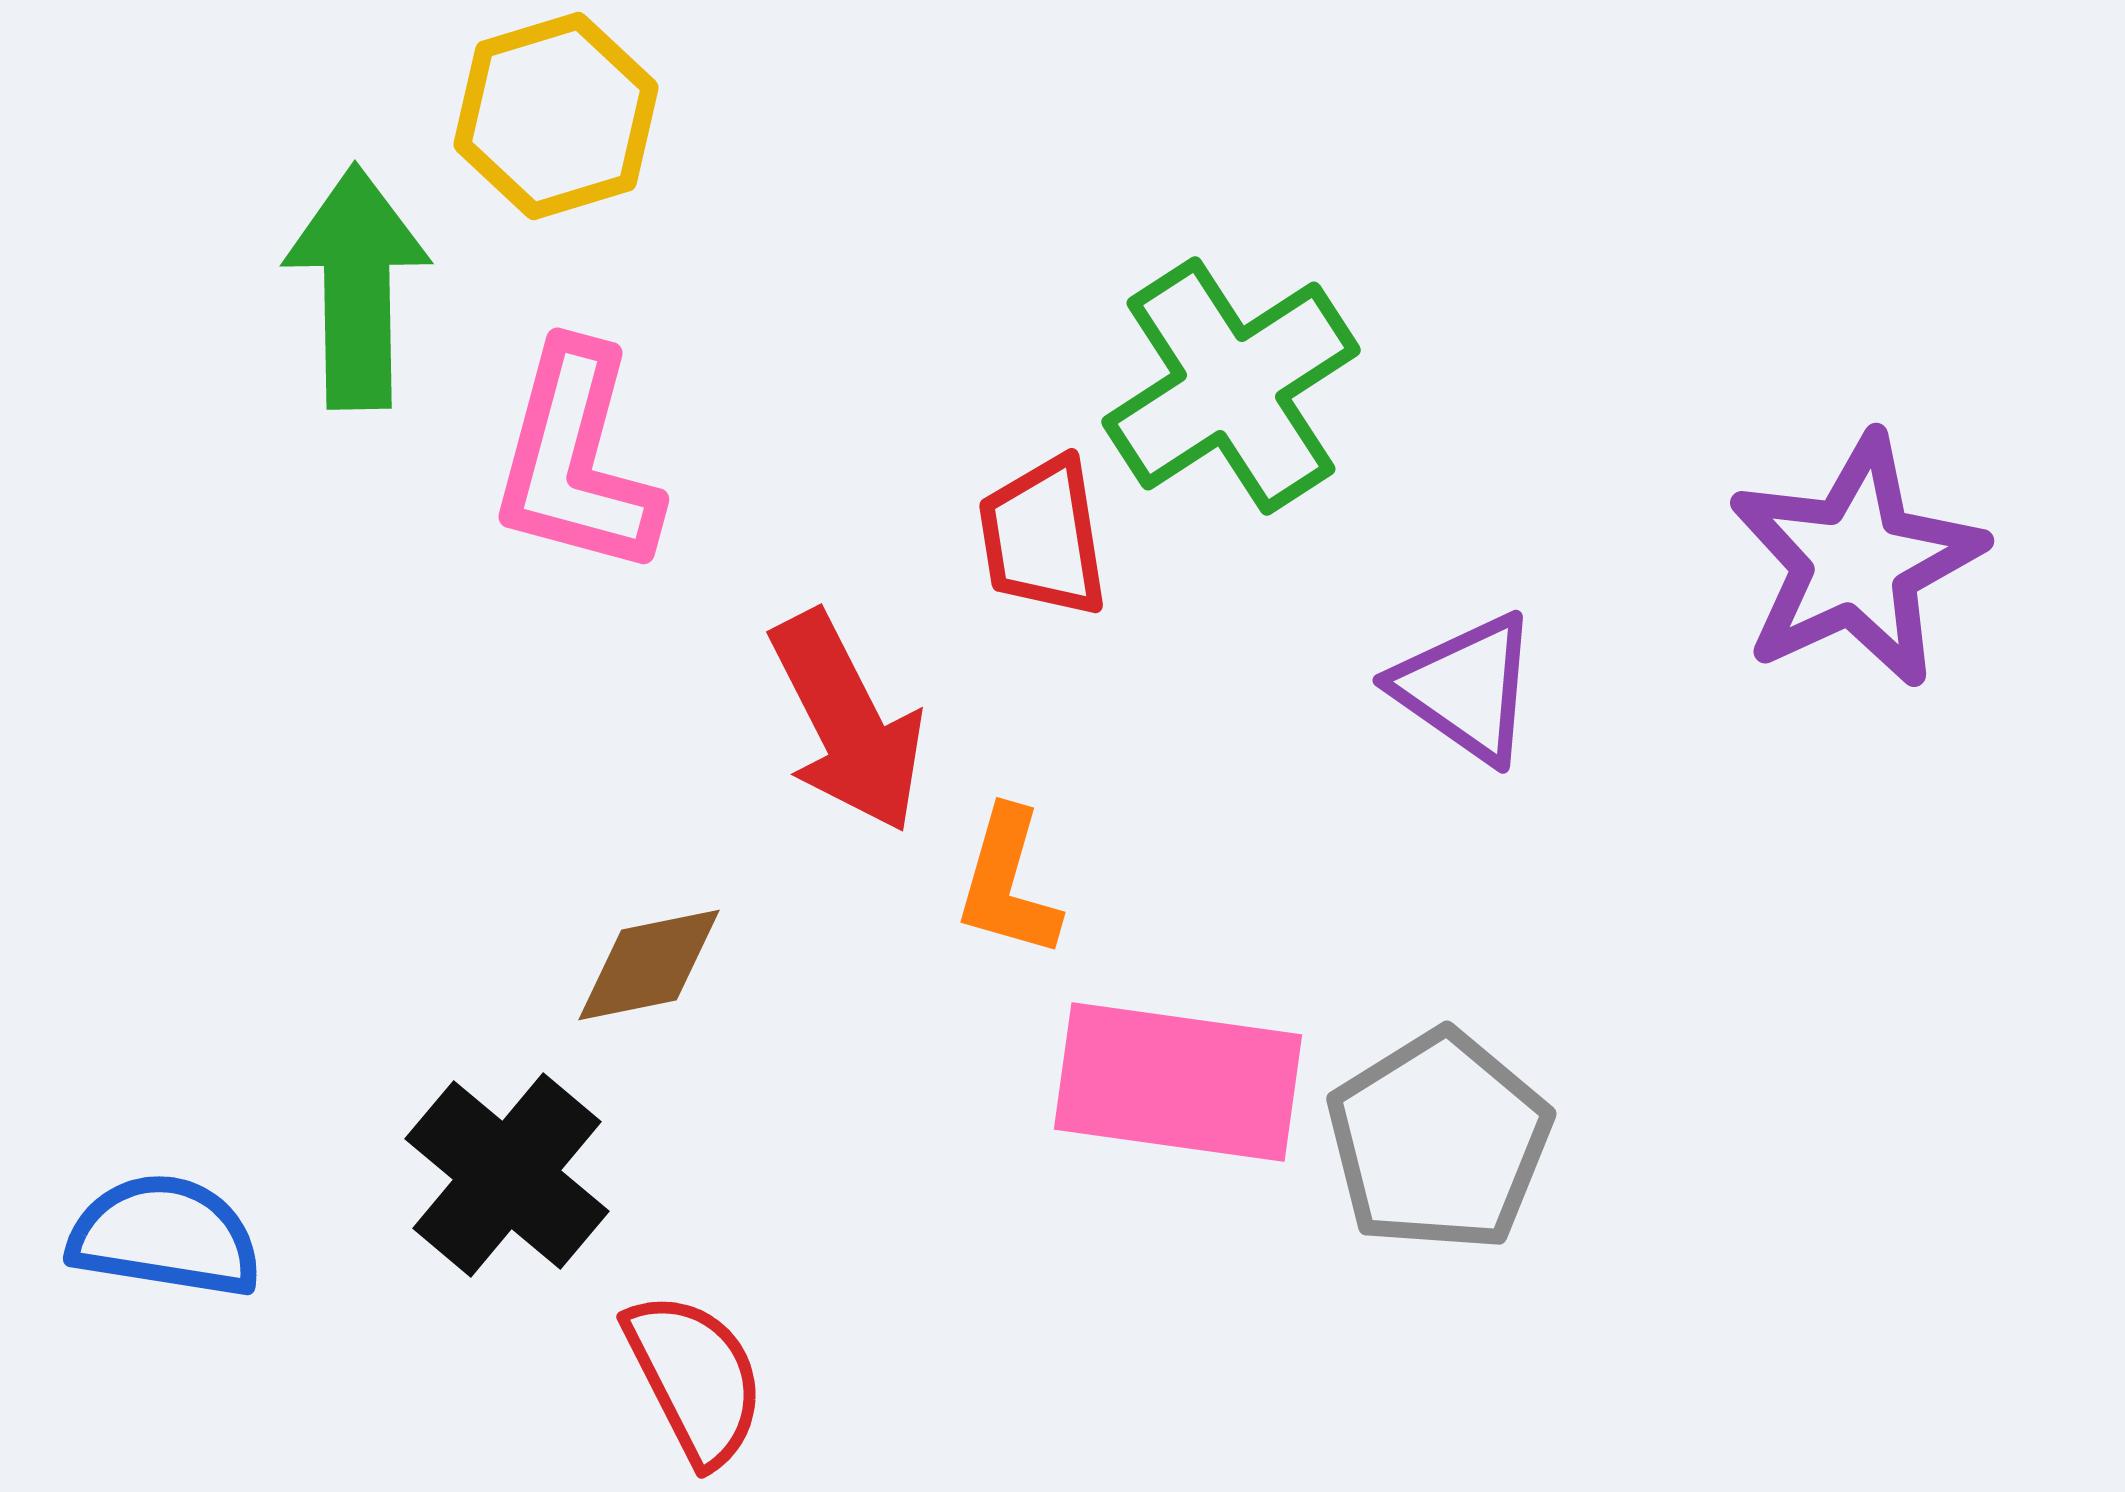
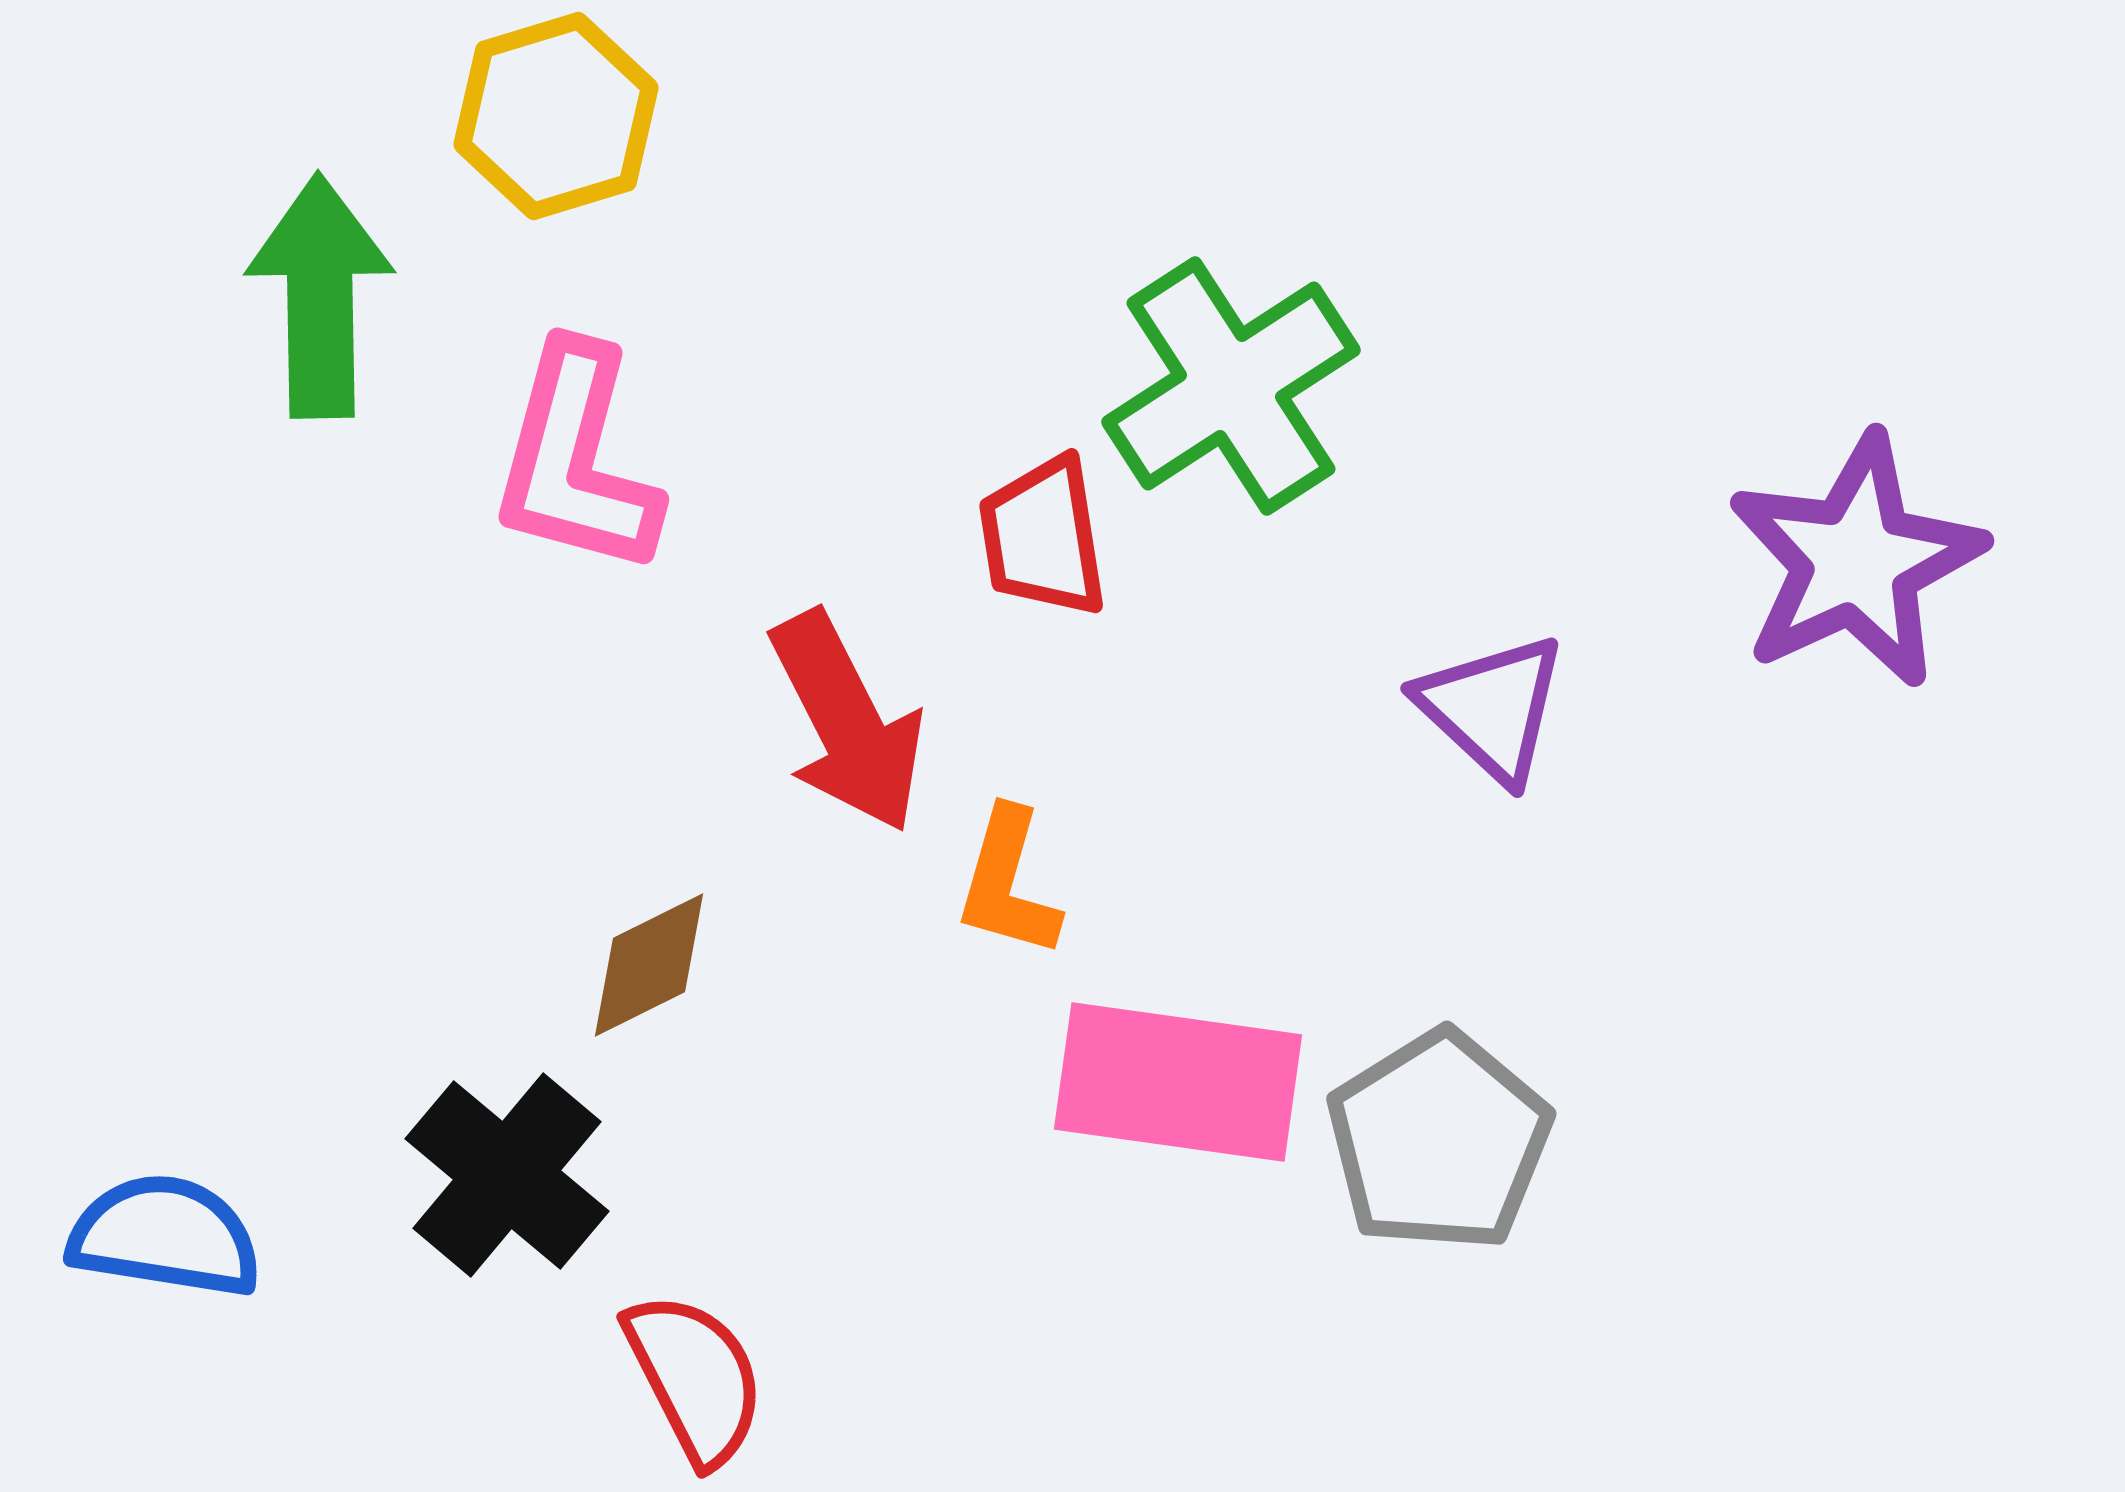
green arrow: moved 37 px left, 9 px down
purple triangle: moved 26 px right, 20 px down; rotated 8 degrees clockwise
brown diamond: rotated 15 degrees counterclockwise
